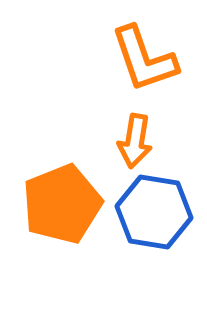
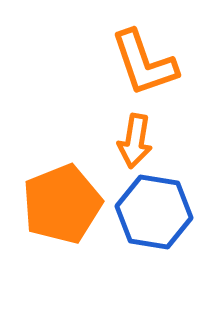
orange L-shape: moved 4 px down
